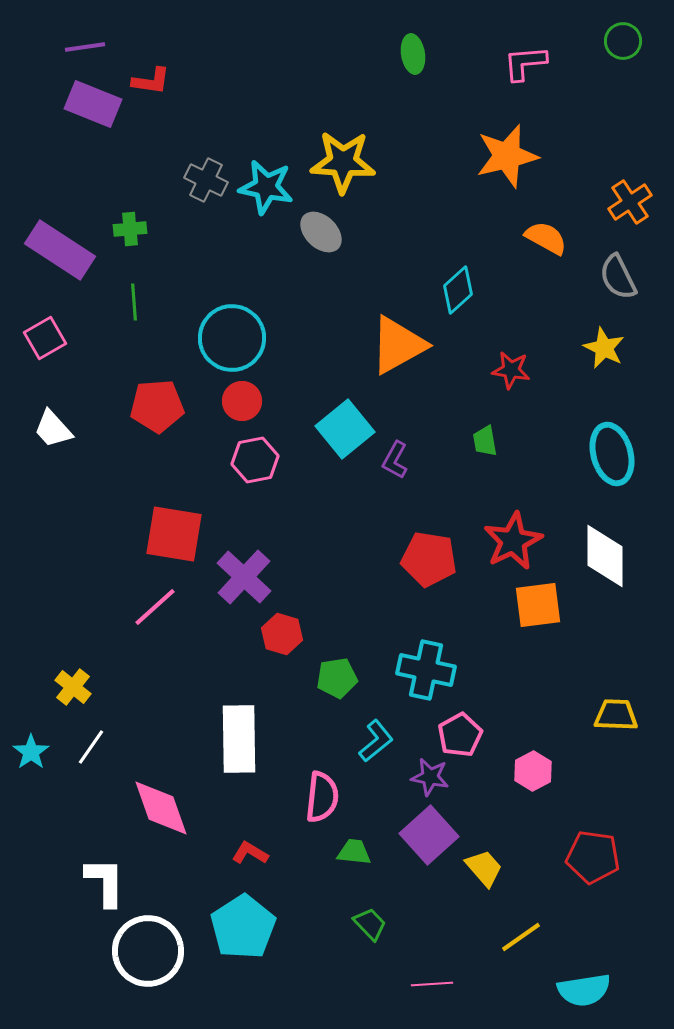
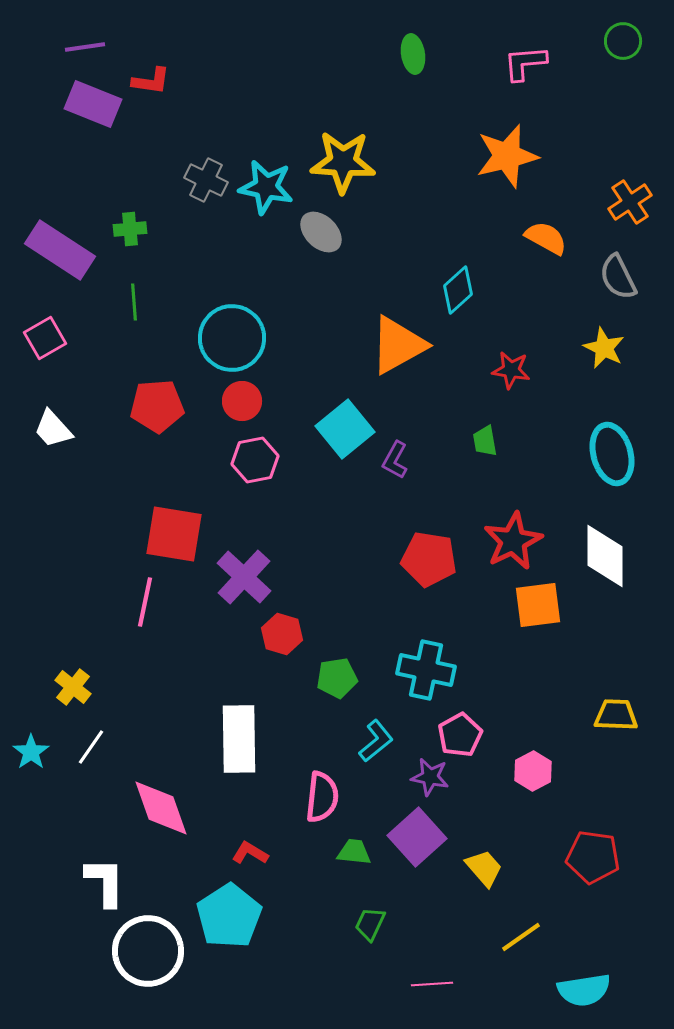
pink line at (155, 607): moved 10 px left, 5 px up; rotated 36 degrees counterclockwise
purple square at (429, 835): moved 12 px left, 2 px down
green trapezoid at (370, 924): rotated 111 degrees counterclockwise
cyan pentagon at (243, 927): moved 14 px left, 11 px up
